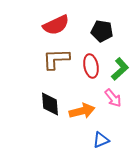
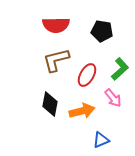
red semicircle: rotated 24 degrees clockwise
brown L-shape: moved 1 px down; rotated 12 degrees counterclockwise
red ellipse: moved 4 px left, 9 px down; rotated 40 degrees clockwise
black diamond: rotated 15 degrees clockwise
